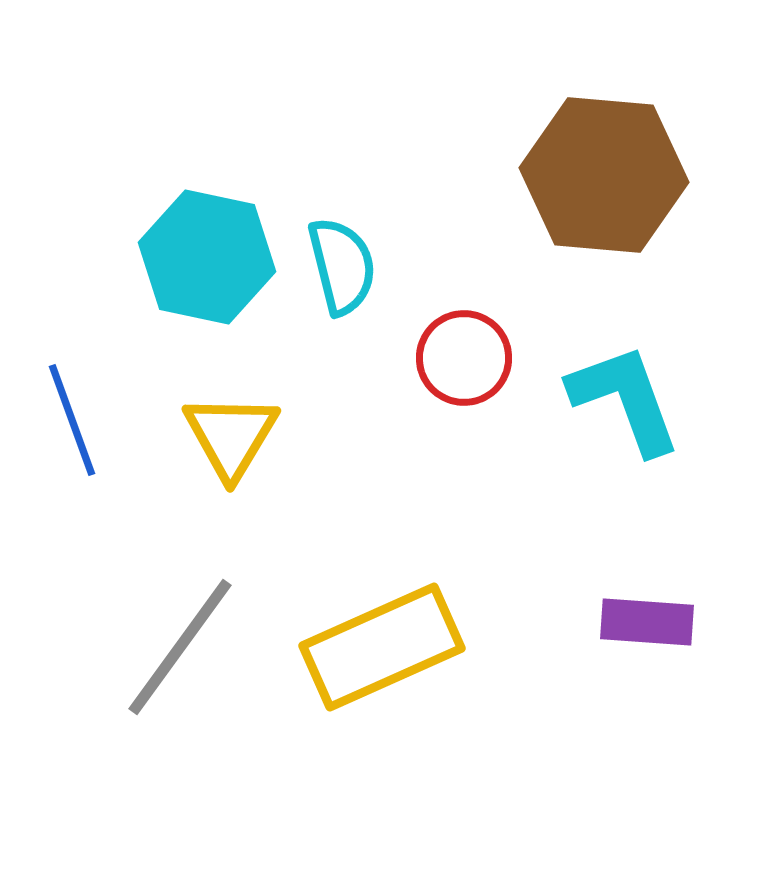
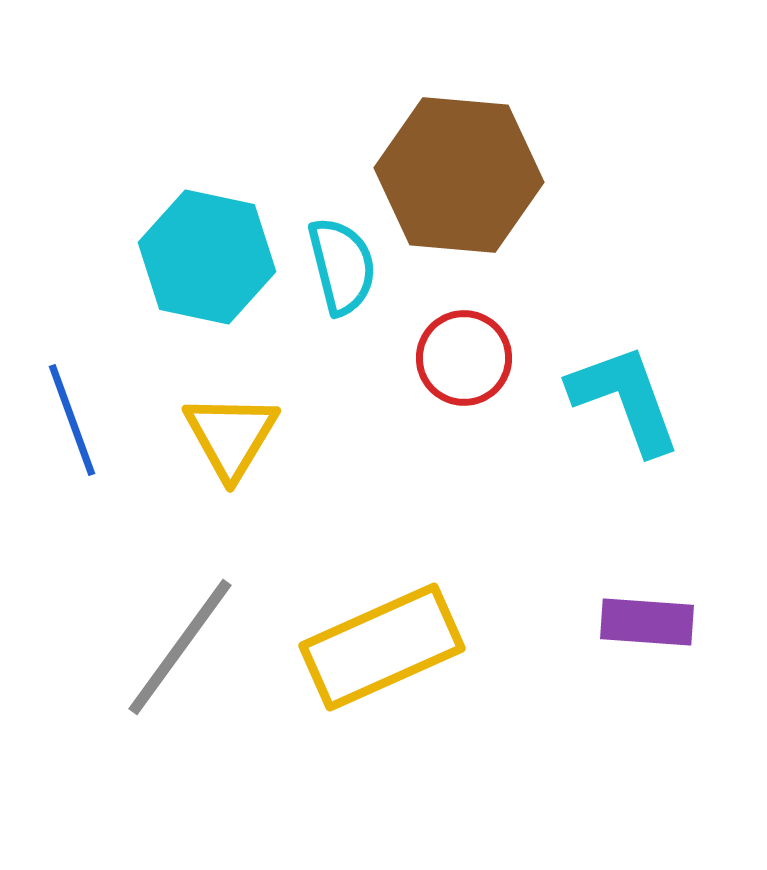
brown hexagon: moved 145 px left
